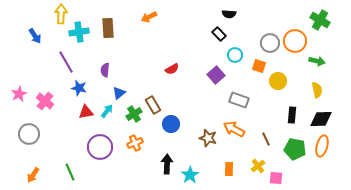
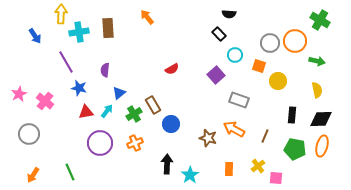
orange arrow at (149, 17): moved 2 px left; rotated 77 degrees clockwise
brown line at (266, 139): moved 1 px left, 3 px up; rotated 48 degrees clockwise
purple circle at (100, 147): moved 4 px up
